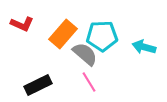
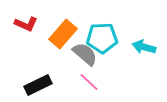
red L-shape: moved 4 px right
cyan pentagon: moved 2 px down
pink line: rotated 15 degrees counterclockwise
